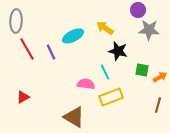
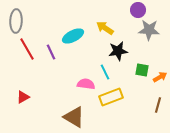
black star: rotated 24 degrees counterclockwise
